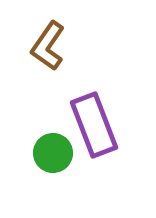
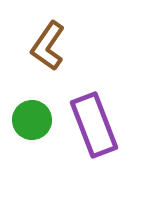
green circle: moved 21 px left, 33 px up
